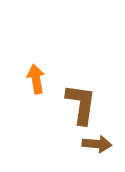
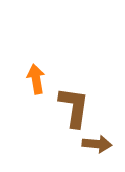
brown L-shape: moved 7 px left, 3 px down
